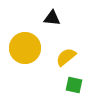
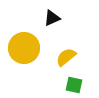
black triangle: rotated 30 degrees counterclockwise
yellow circle: moved 1 px left
